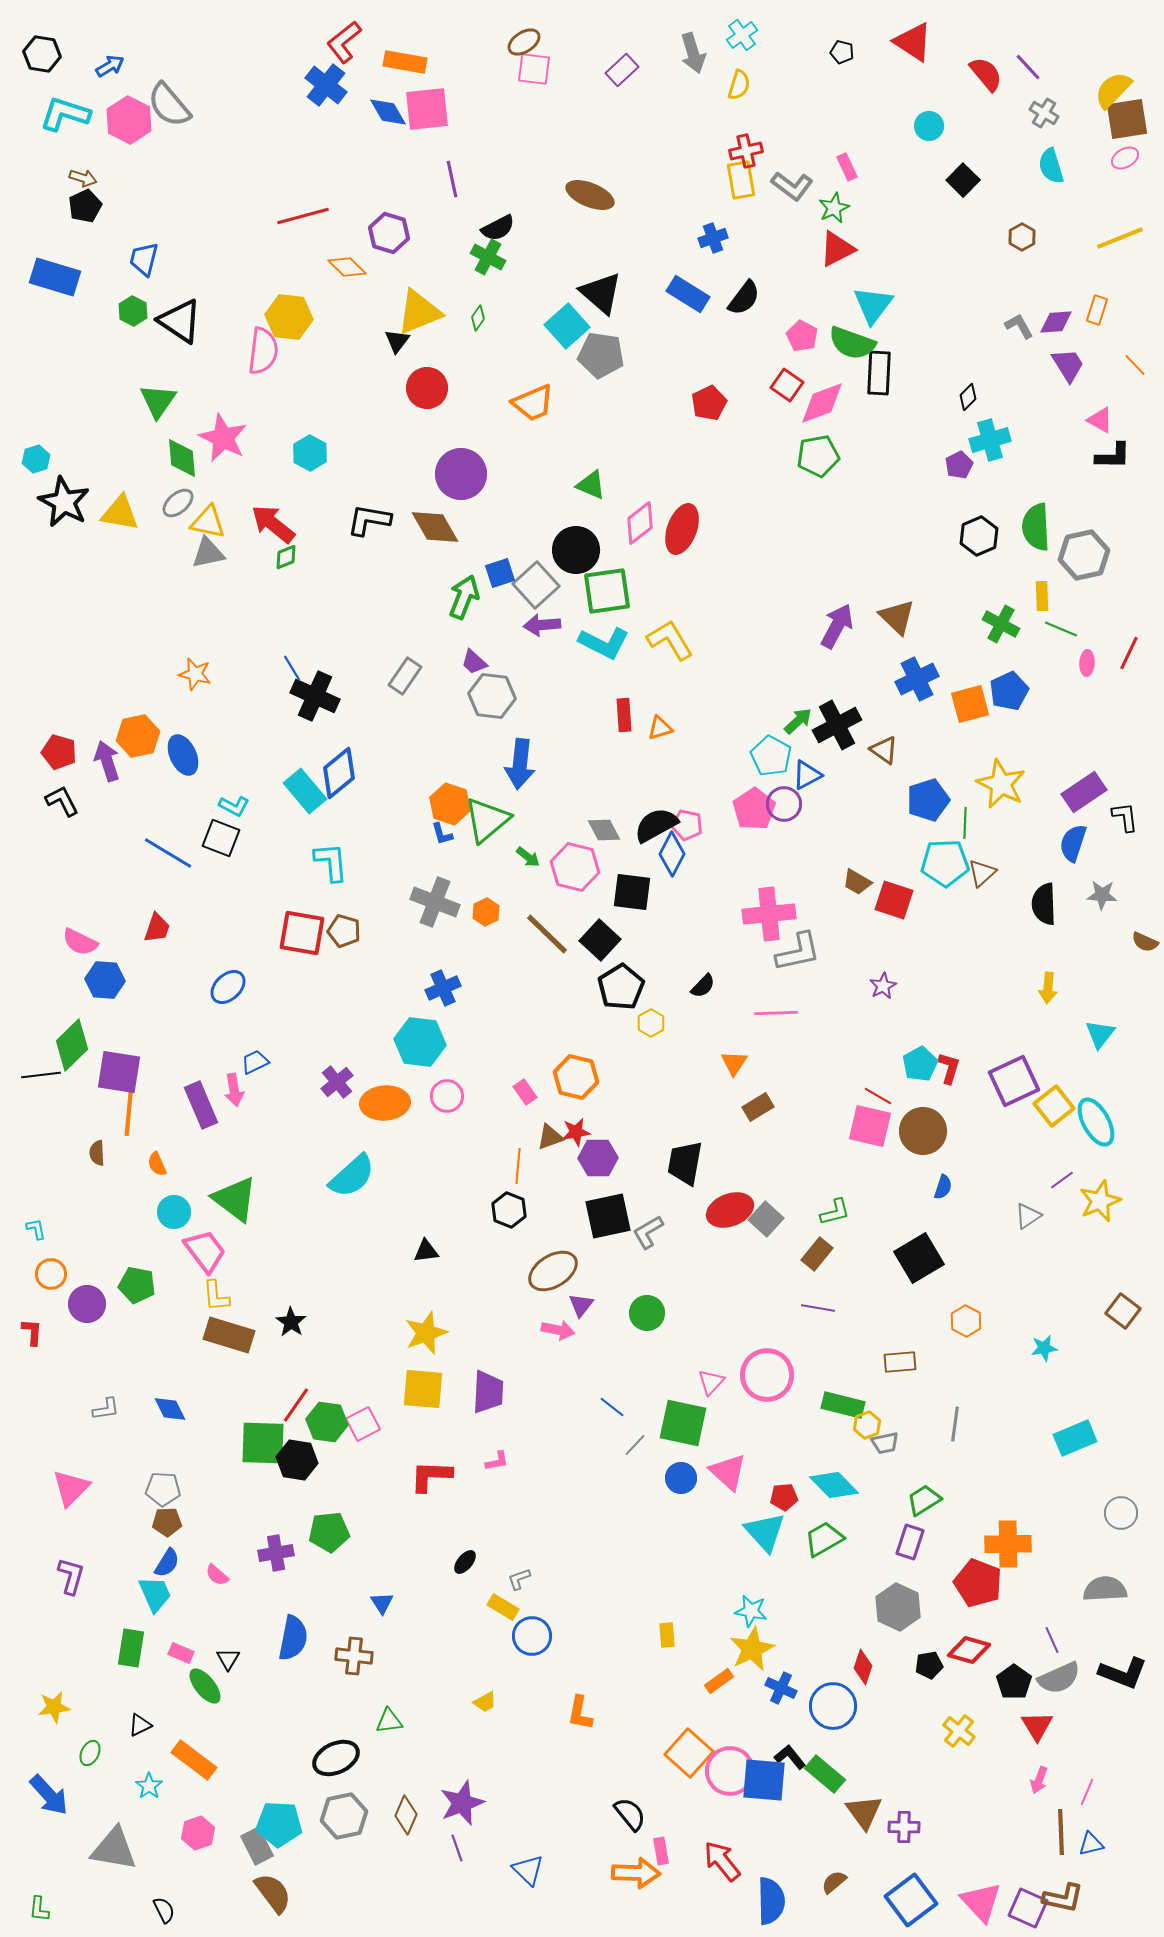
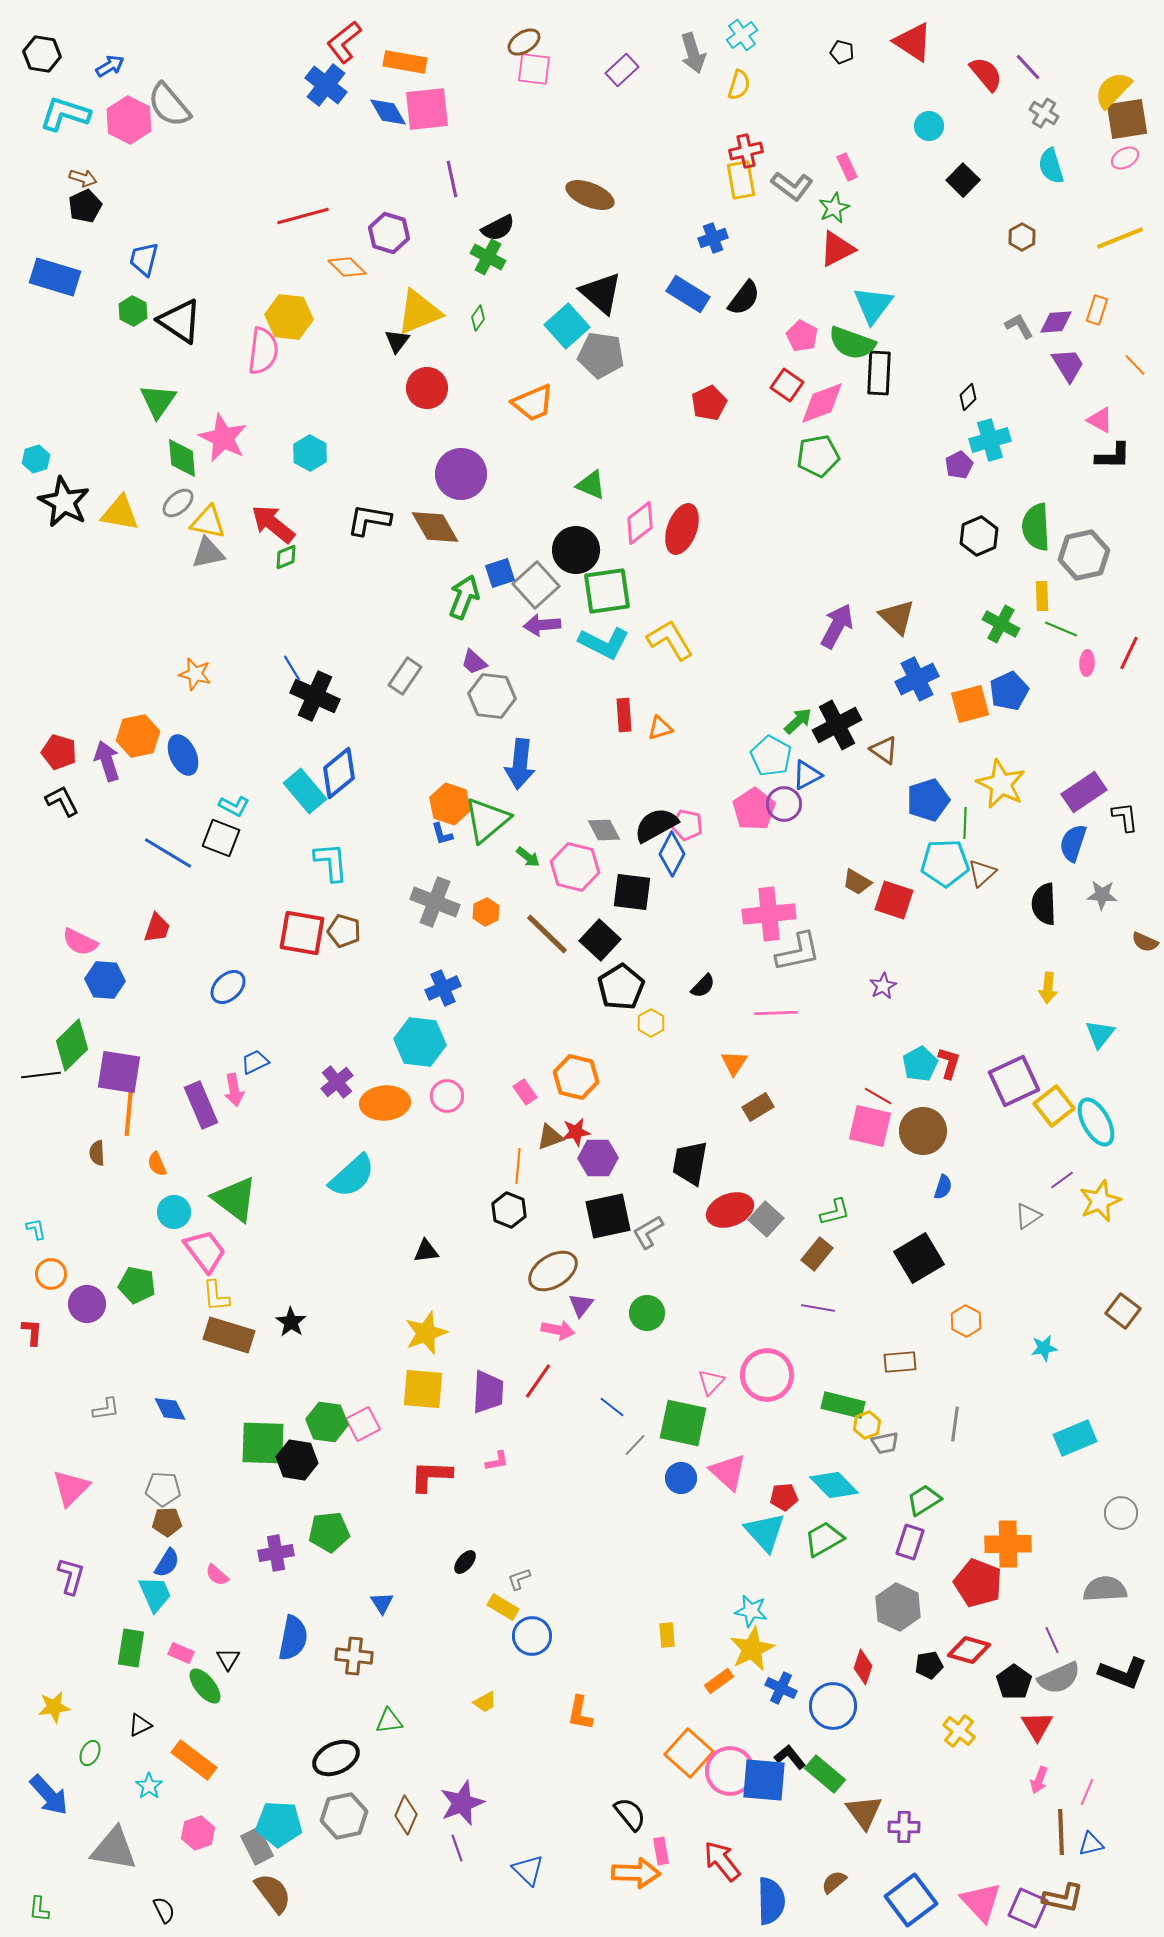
red L-shape at (949, 1068): moved 5 px up
black trapezoid at (685, 1163): moved 5 px right
red line at (296, 1405): moved 242 px right, 24 px up
